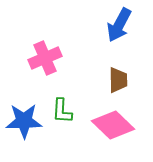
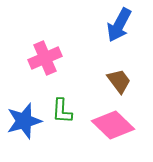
brown trapezoid: moved 1 px right, 1 px down; rotated 36 degrees counterclockwise
blue star: rotated 15 degrees counterclockwise
